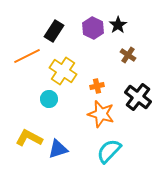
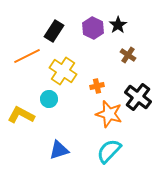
orange star: moved 8 px right
yellow L-shape: moved 8 px left, 23 px up
blue triangle: moved 1 px right, 1 px down
